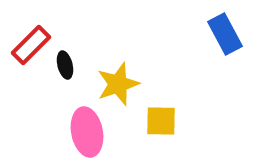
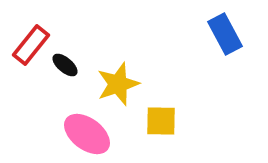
red rectangle: rotated 6 degrees counterclockwise
black ellipse: rotated 36 degrees counterclockwise
pink ellipse: moved 2 px down; rotated 42 degrees counterclockwise
